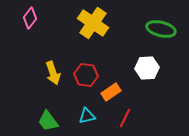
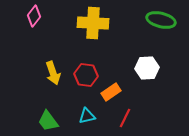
pink diamond: moved 4 px right, 2 px up
yellow cross: rotated 32 degrees counterclockwise
green ellipse: moved 9 px up
